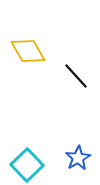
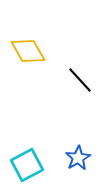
black line: moved 4 px right, 4 px down
cyan square: rotated 16 degrees clockwise
